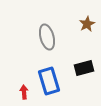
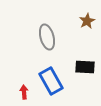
brown star: moved 3 px up
black rectangle: moved 1 px right, 1 px up; rotated 18 degrees clockwise
blue rectangle: moved 2 px right; rotated 12 degrees counterclockwise
